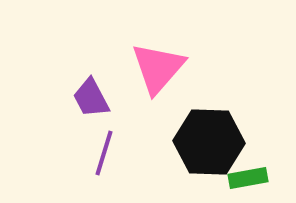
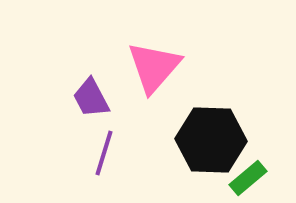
pink triangle: moved 4 px left, 1 px up
black hexagon: moved 2 px right, 2 px up
green rectangle: rotated 30 degrees counterclockwise
